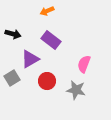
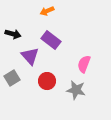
purple triangle: moved 3 px up; rotated 42 degrees counterclockwise
